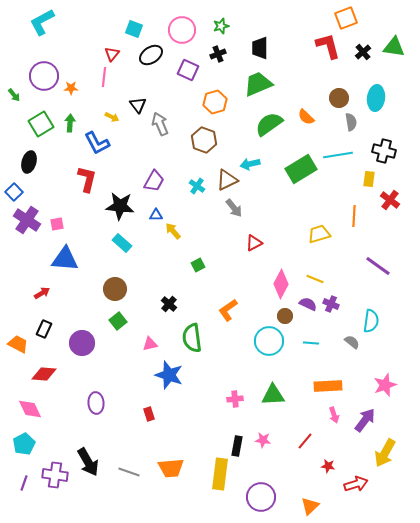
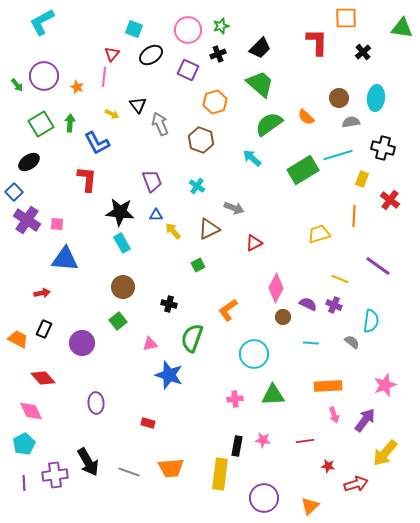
orange square at (346, 18): rotated 20 degrees clockwise
pink circle at (182, 30): moved 6 px right
red L-shape at (328, 46): moved 11 px left, 4 px up; rotated 16 degrees clockwise
green triangle at (394, 47): moved 8 px right, 19 px up
black trapezoid at (260, 48): rotated 135 degrees counterclockwise
green trapezoid at (258, 84): moved 2 px right; rotated 64 degrees clockwise
orange star at (71, 88): moved 6 px right, 1 px up; rotated 24 degrees clockwise
green arrow at (14, 95): moved 3 px right, 10 px up
yellow arrow at (112, 117): moved 3 px up
gray semicircle at (351, 122): rotated 90 degrees counterclockwise
brown hexagon at (204, 140): moved 3 px left
black cross at (384, 151): moved 1 px left, 3 px up
cyan line at (338, 155): rotated 8 degrees counterclockwise
black ellipse at (29, 162): rotated 40 degrees clockwise
cyan arrow at (250, 164): moved 2 px right, 6 px up; rotated 54 degrees clockwise
green rectangle at (301, 169): moved 2 px right, 1 px down
red L-shape at (87, 179): rotated 8 degrees counterclockwise
yellow rectangle at (369, 179): moved 7 px left; rotated 14 degrees clockwise
brown triangle at (227, 180): moved 18 px left, 49 px down
purple trapezoid at (154, 181): moved 2 px left; rotated 50 degrees counterclockwise
black star at (120, 206): moved 6 px down
gray arrow at (234, 208): rotated 30 degrees counterclockwise
pink square at (57, 224): rotated 16 degrees clockwise
cyan rectangle at (122, 243): rotated 18 degrees clockwise
yellow line at (315, 279): moved 25 px right
pink diamond at (281, 284): moved 5 px left, 4 px down
brown circle at (115, 289): moved 8 px right, 2 px up
red arrow at (42, 293): rotated 21 degrees clockwise
black cross at (169, 304): rotated 28 degrees counterclockwise
purple cross at (331, 304): moved 3 px right, 1 px down
brown circle at (285, 316): moved 2 px left, 1 px down
green semicircle at (192, 338): rotated 28 degrees clockwise
cyan circle at (269, 341): moved 15 px left, 13 px down
orange trapezoid at (18, 344): moved 5 px up
red diamond at (44, 374): moved 1 px left, 4 px down; rotated 45 degrees clockwise
pink diamond at (30, 409): moved 1 px right, 2 px down
red rectangle at (149, 414): moved 1 px left, 9 px down; rotated 56 degrees counterclockwise
red line at (305, 441): rotated 42 degrees clockwise
yellow arrow at (385, 453): rotated 12 degrees clockwise
purple cross at (55, 475): rotated 15 degrees counterclockwise
purple line at (24, 483): rotated 21 degrees counterclockwise
purple circle at (261, 497): moved 3 px right, 1 px down
